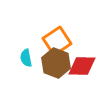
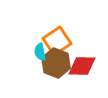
cyan semicircle: moved 14 px right, 6 px up
